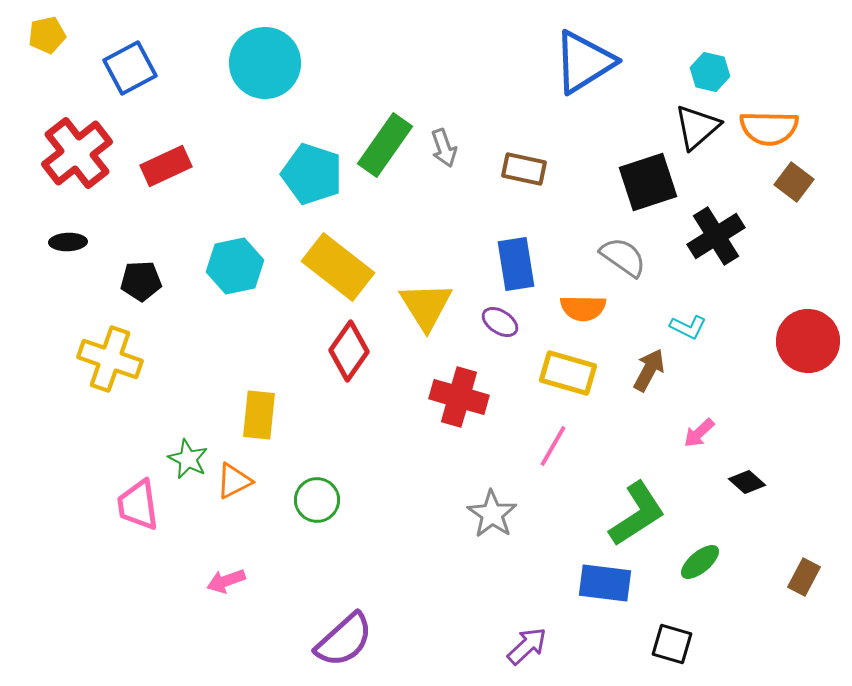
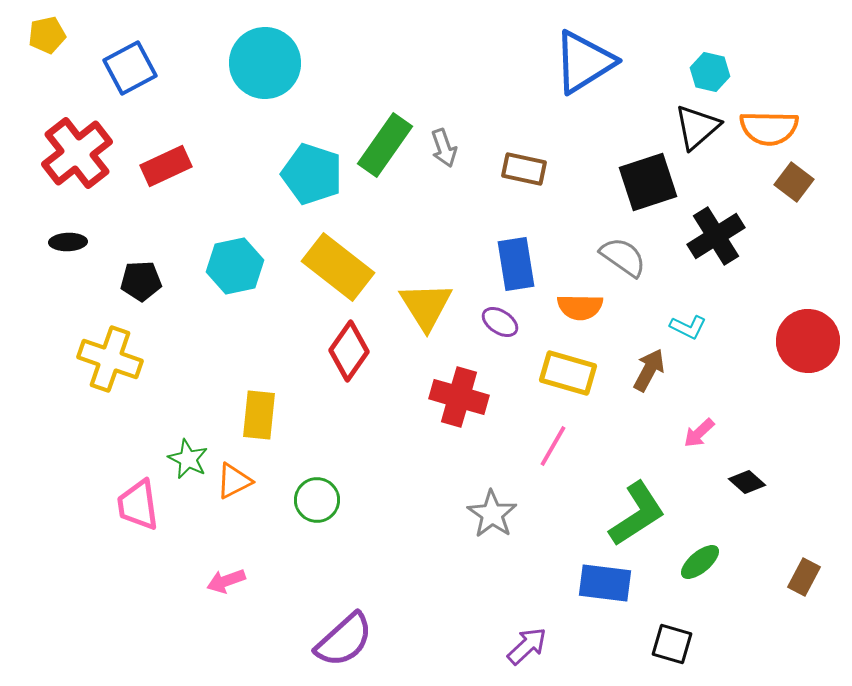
orange semicircle at (583, 308): moved 3 px left, 1 px up
